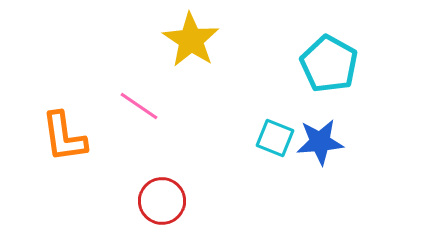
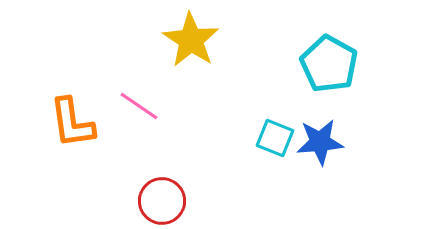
orange L-shape: moved 8 px right, 14 px up
